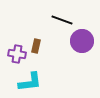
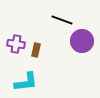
brown rectangle: moved 4 px down
purple cross: moved 1 px left, 10 px up
cyan L-shape: moved 4 px left
